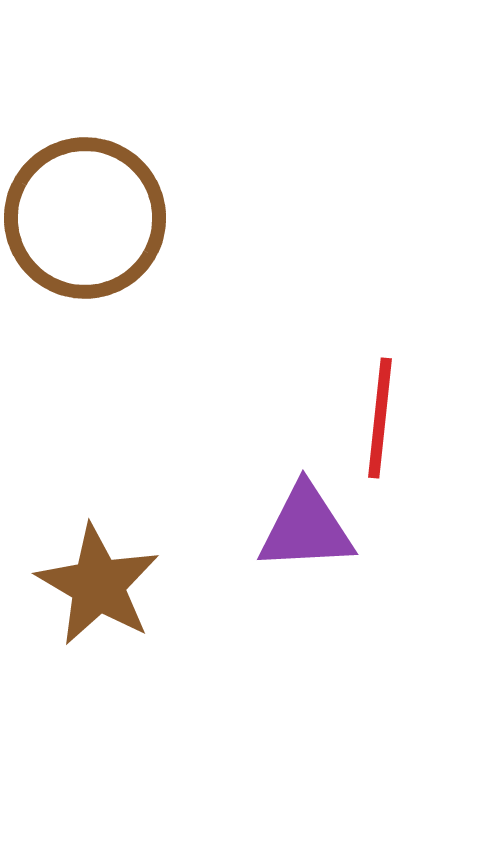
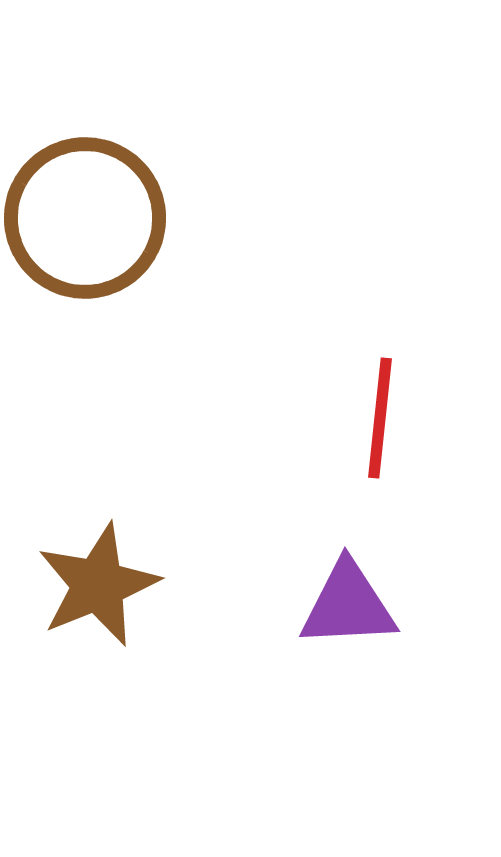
purple triangle: moved 42 px right, 77 px down
brown star: rotated 20 degrees clockwise
